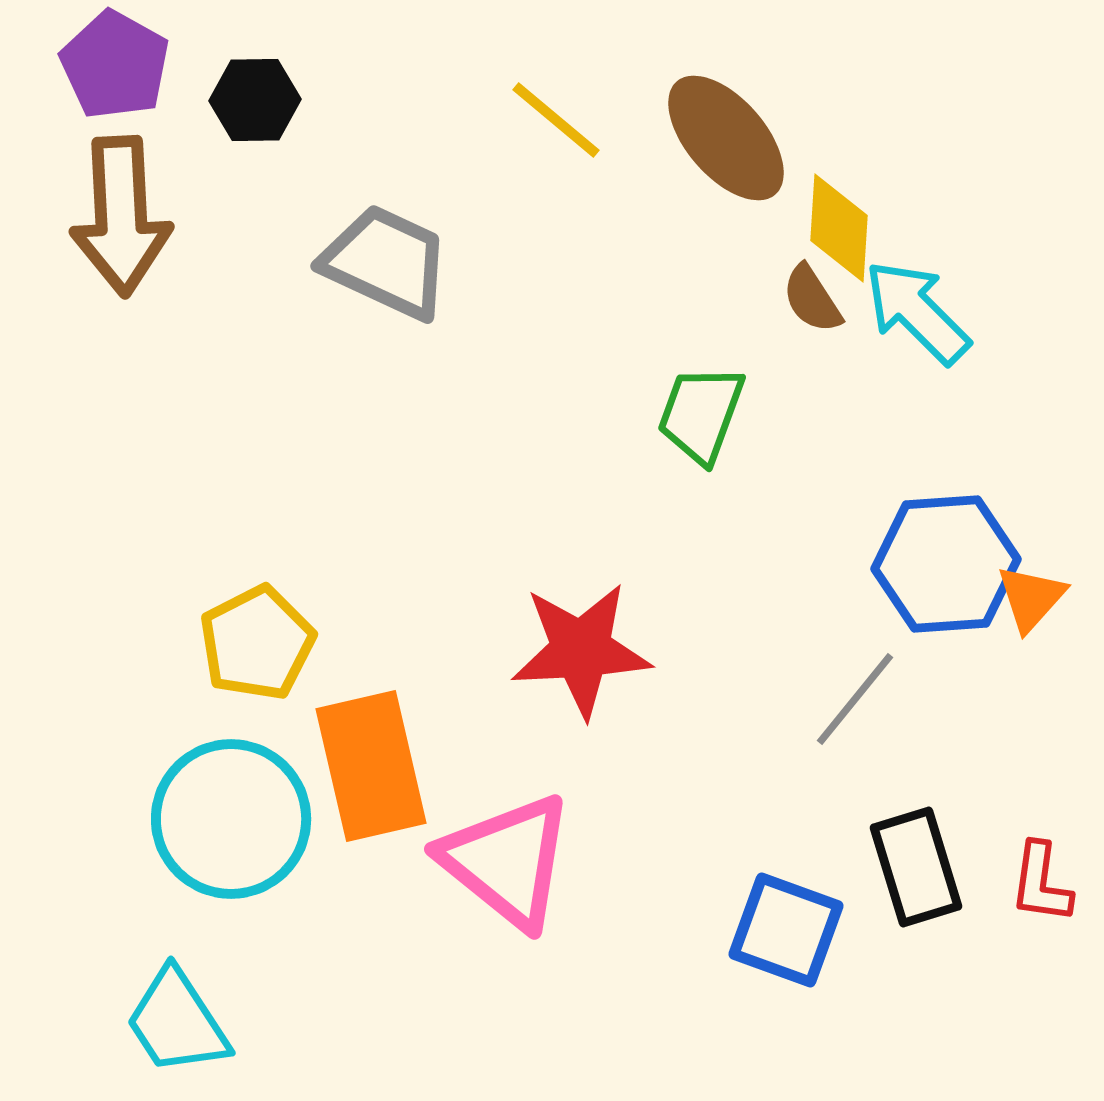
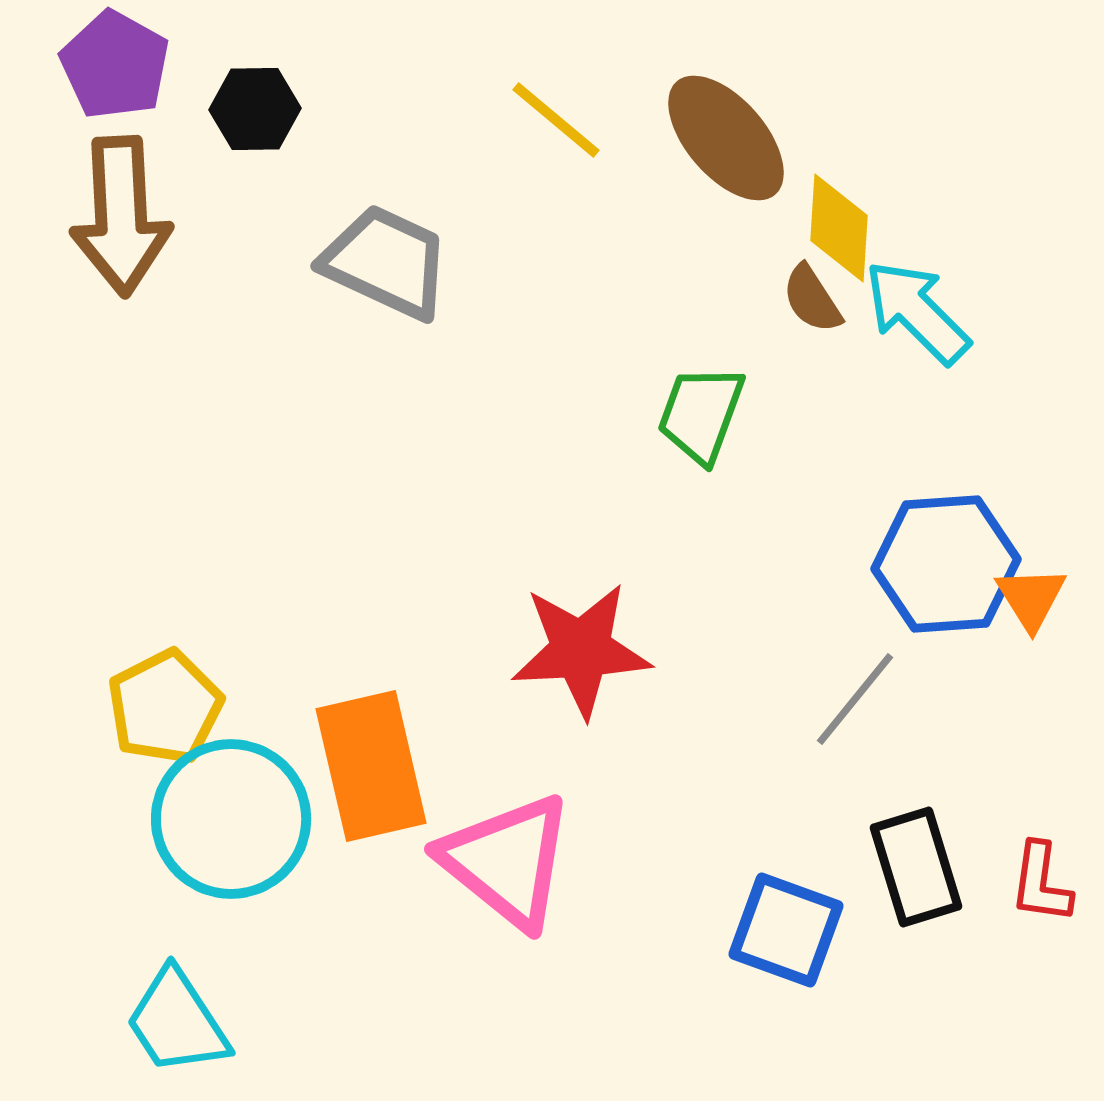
black hexagon: moved 9 px down
orange triangle: rotated 14 degrees counterclockwise
yellow pentagon: moved 92 px left, 64 px down
